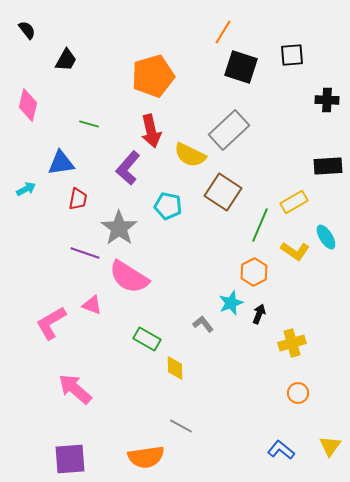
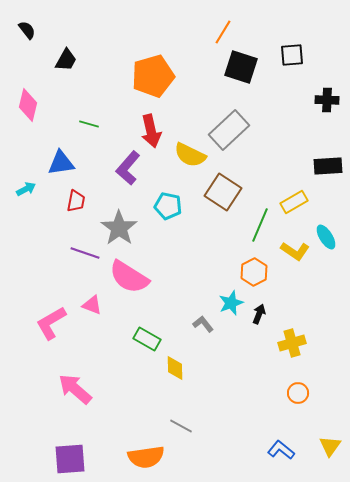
red trapezoid at (78, 199): moved 2 px left, 2 px down
